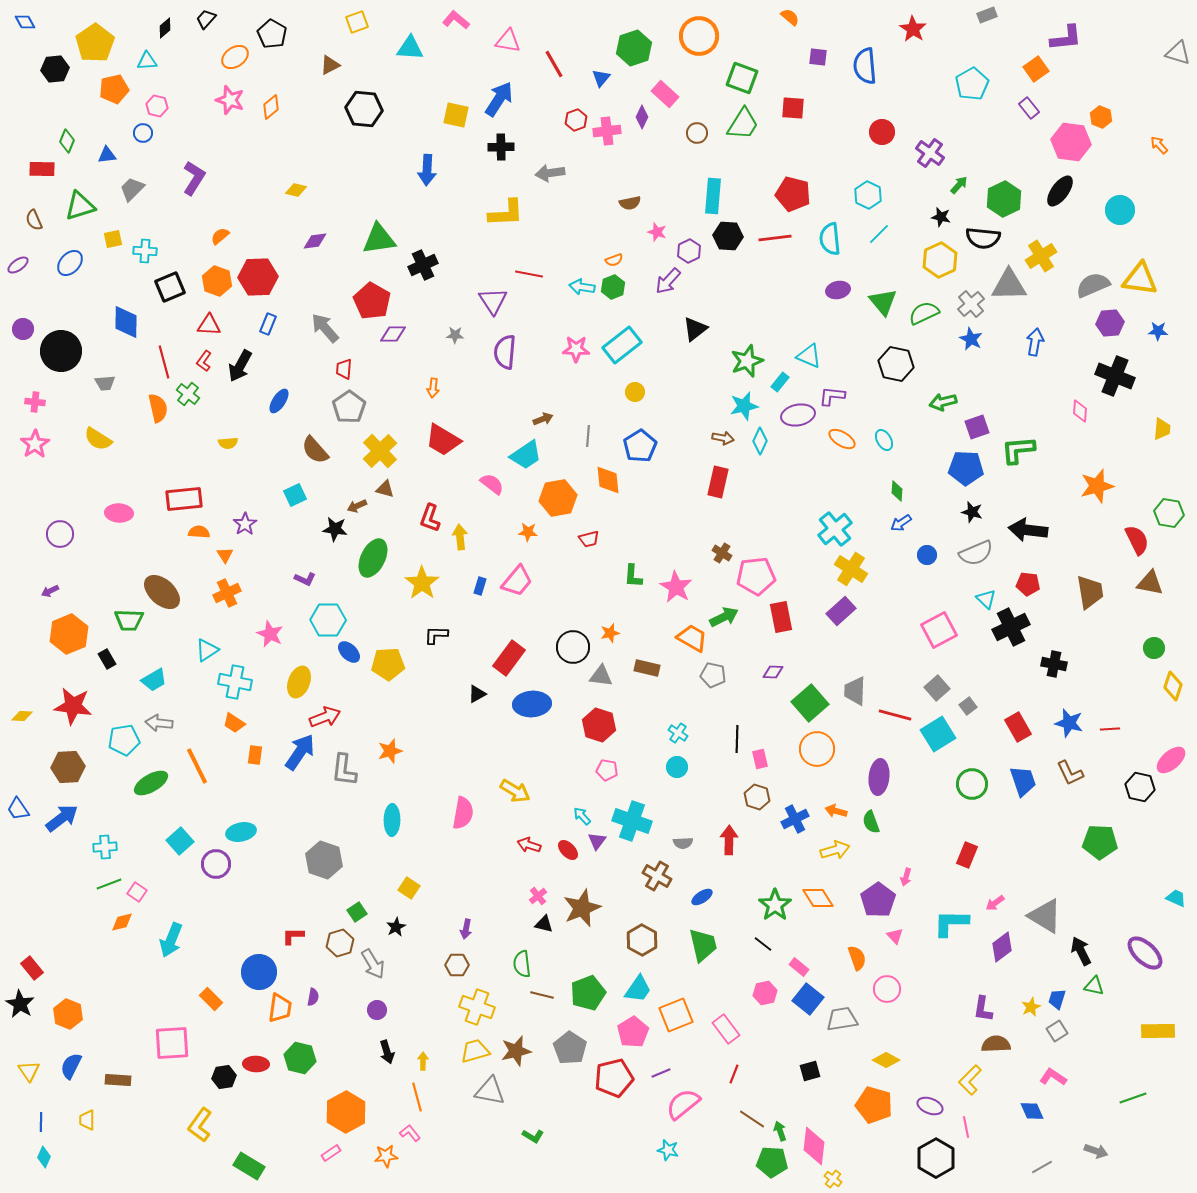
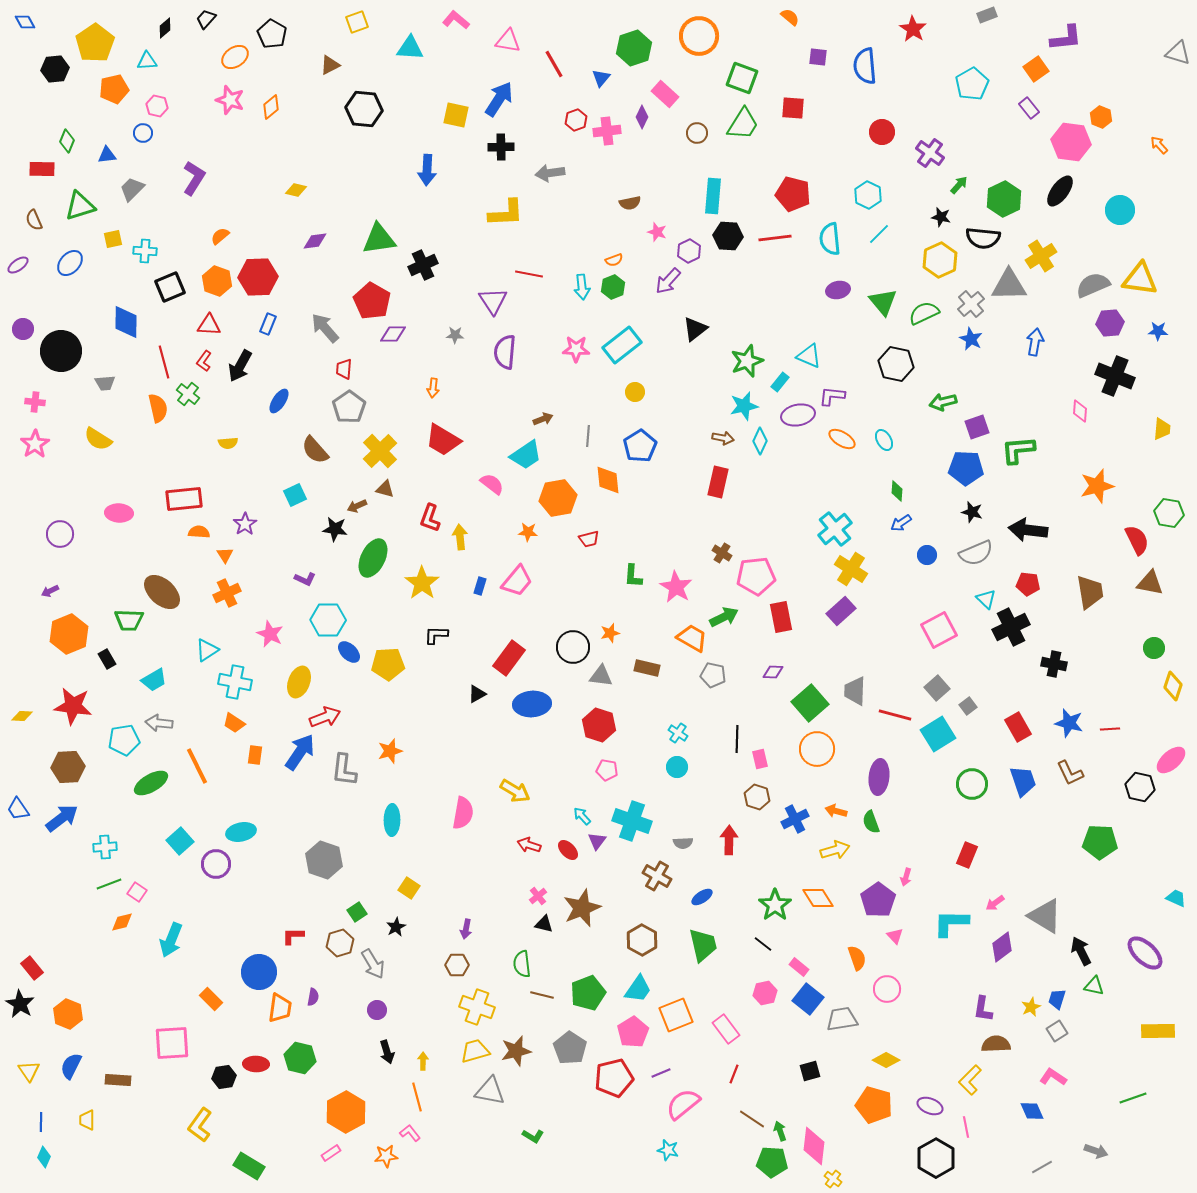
cyan arrow at (582, 287): rotated 105 degrees counterclockwise
